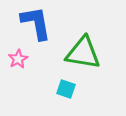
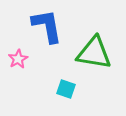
blue L-shape: moved 11 px right, 3 px down
green triangle: moved 11 px right
